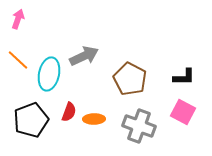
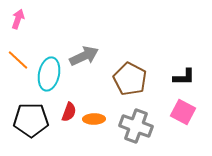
black pentagon: rotated 20 degrees clockwise
gray cross: moved 3 px left
